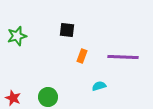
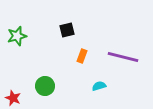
black square: rotated 21 degrees counterclockwise
purple line: rotated 12 degrees clockwise
green circle: moved 3 px left, 11 px up
